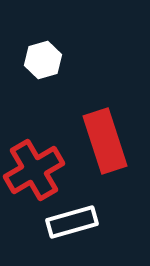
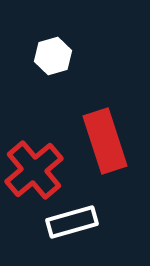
white hexagon: moved 10 px right, 4 px up
red cross: rotated 10 degrees counterclockwise
